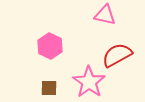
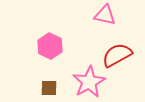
pink star: rotated 8 degrees clockwise
